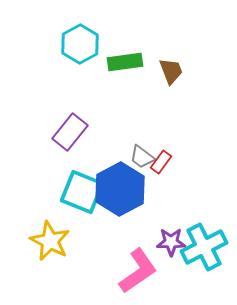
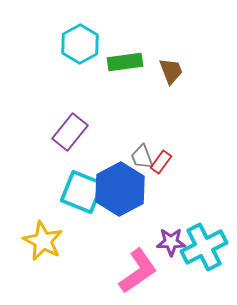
gray trapezoid: rotated 32 degrees clockwise
yellow star: moved 7 px left
